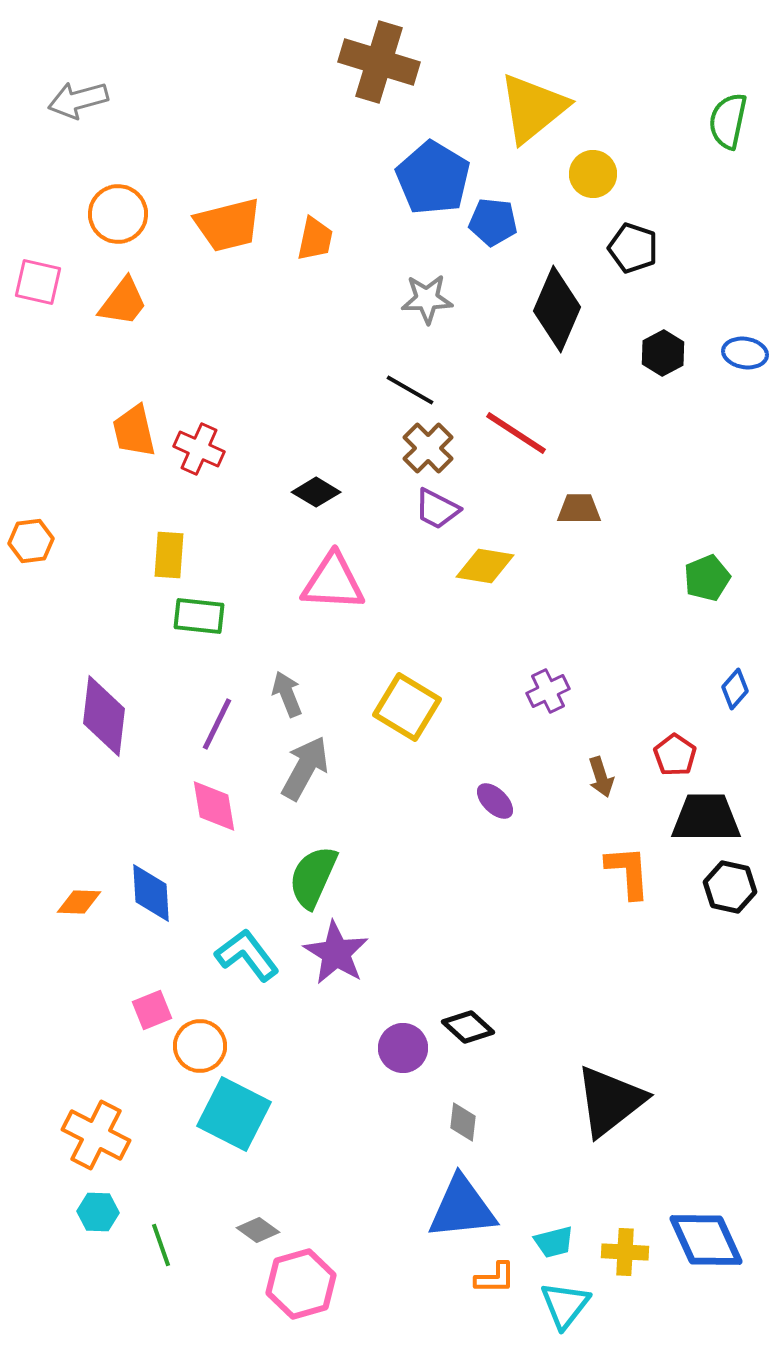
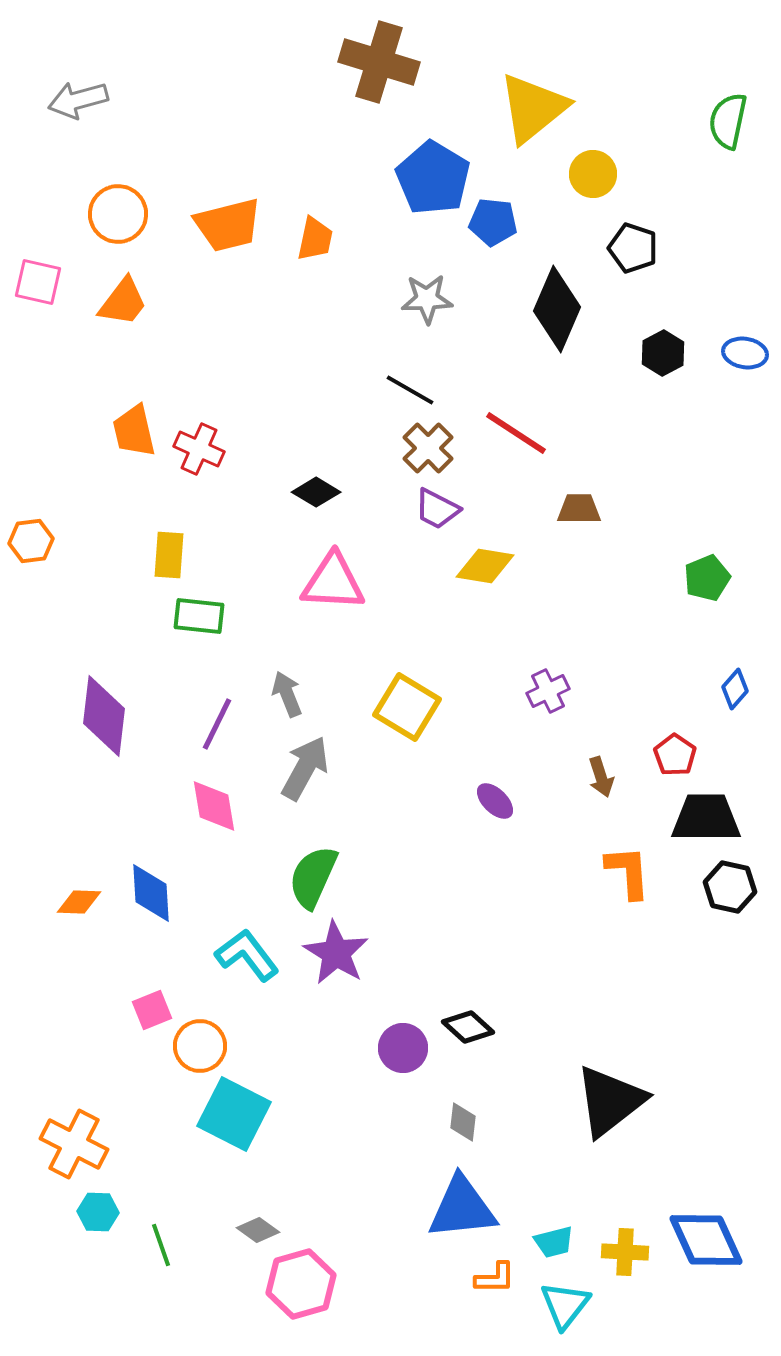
orange cross at (96, 1135): moved 22 px left, 9 px down
